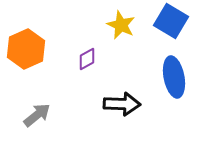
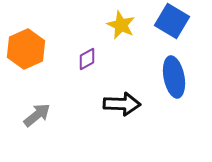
blue square: moved 1 px right
